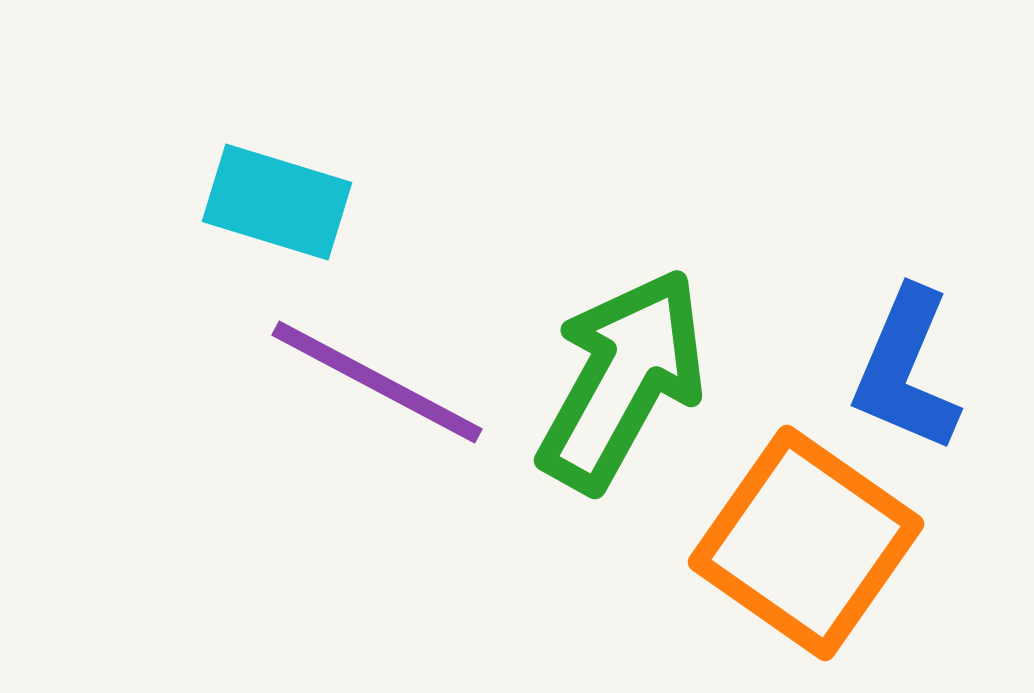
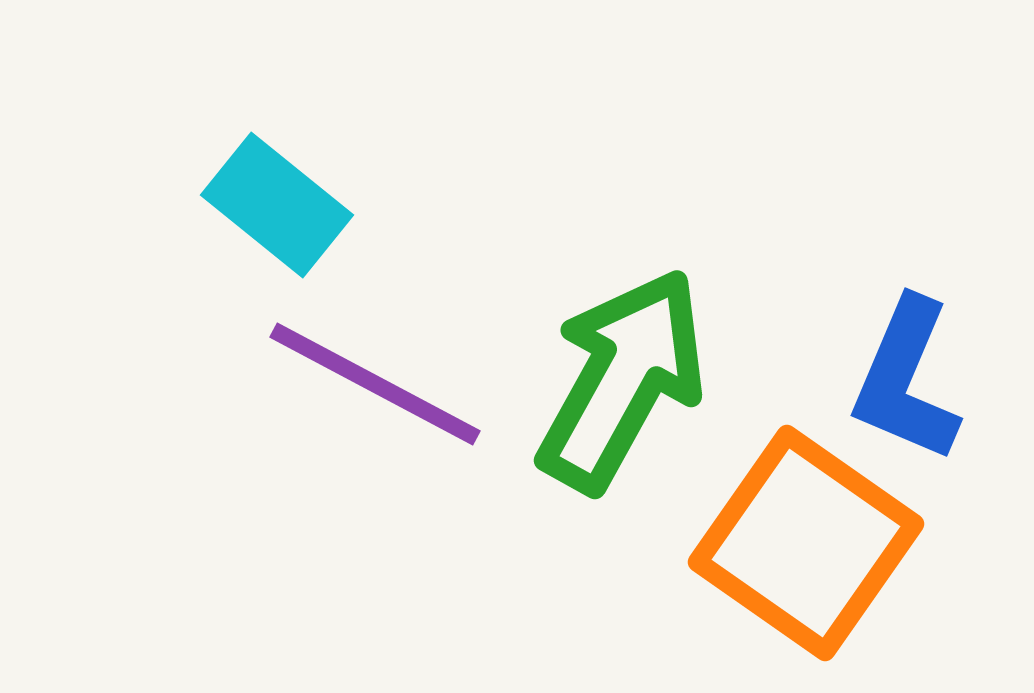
cyan rectangle: moved 3 px down; rotated 22 degrees clockwise
blue L-shape: moved 10 px down
purple line: moved 2 px left, 2 px down
